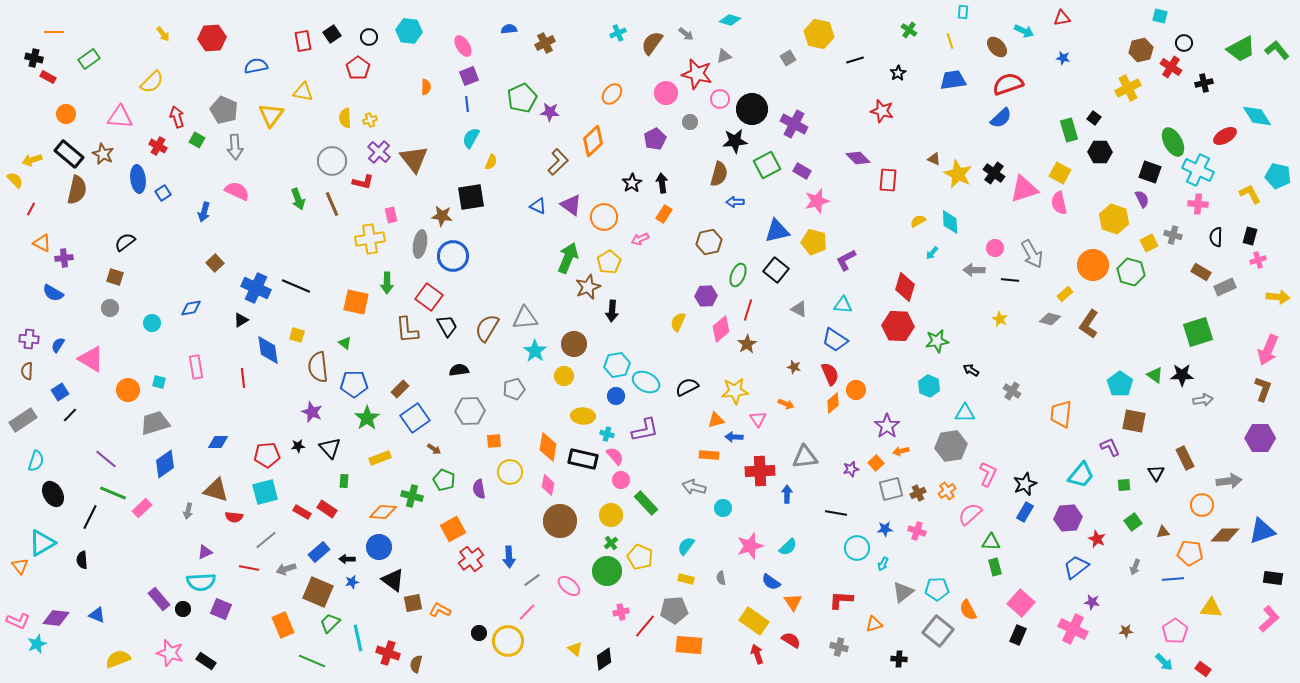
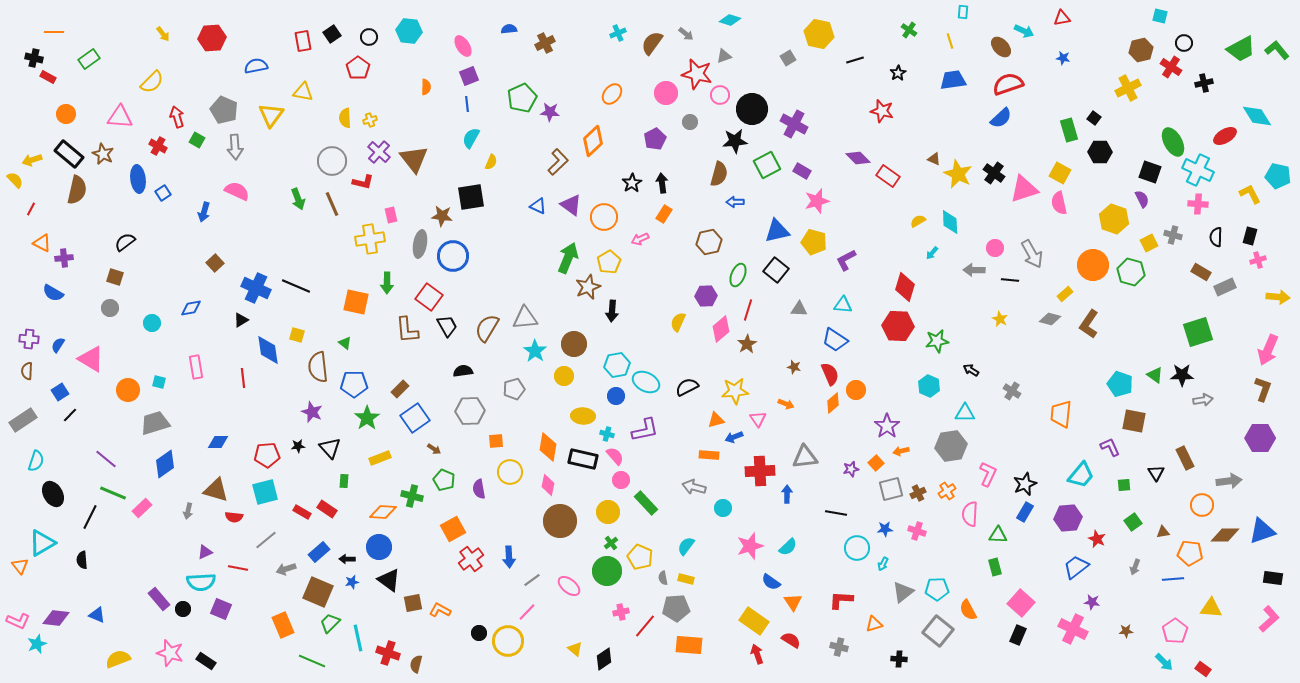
brown ellipse at (997, 47): moved 4 px right
pink circle at (720, 99): moved 4 px up
red rectangle at (888, 180): moved 4 px up; rotated 60 degrees counterclockwise
gray triangle at (799, 309): rotated 24 degrees counterclockwise
black semicircle at (459, 370): moved 4 px right, 1 px down
cyan pentagon at (1120, 384): rotated 15 degrees counterclockwise
blue arrow at (734, 437): rotated 24 degrees counterclockwise
orange square at (494, 441): moved 2 px right
pink semicircle at (970, 514): rotated 45 degrees counterclockwise
yellow circle at (611, 515): moved 3 px left, 3 px up
green triangle at (991, 542): moved 7 px right, 7 px up
red line at (249, 568): moved 11 px left
gray semicircle at (721, 578): moved 58 px left
black triangle at (393, 580): moved 4 px left
gray pentagon at (674, 610): moved 2 px right, 2 px up
